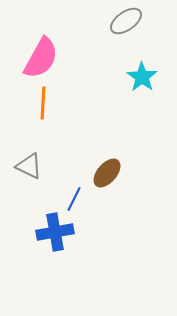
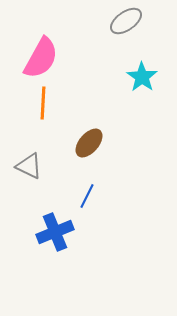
brown ellipse: moved 18 px left, 30 px up
blue line: moved 13 px right, 3 px up
blue cross: rotated 12 degrees counterclockwise
